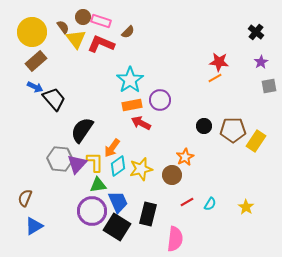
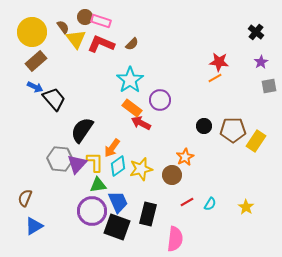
brown circle at (83, 17): moved 2 px right
brown semicircle at (128, 32): moved 4 px right, 12 px down
orange rectangle at (132, 105): moved 3 px down; rotated 48 degrees clockwise
black square at (117, 227): rotated 12 degrees counterclockwise
